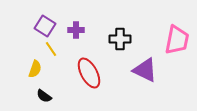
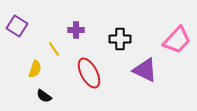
purple square: moved 28 px left
pink trapezoid: rotated 32 degrees clockwise
yellow line: moved 3 px right
